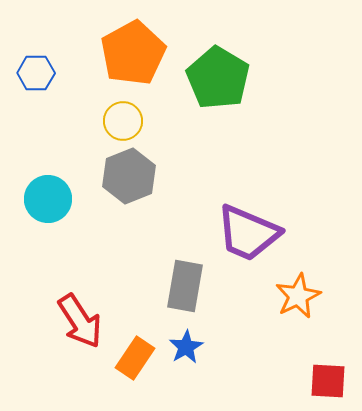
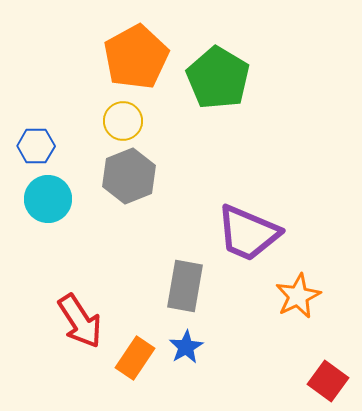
orange pentagon: moved 3 px right, 4 px down
blue hexagon: moved 73 px down
red square: rotated 33 degrees clockwise
